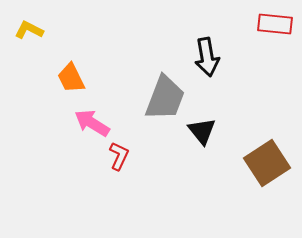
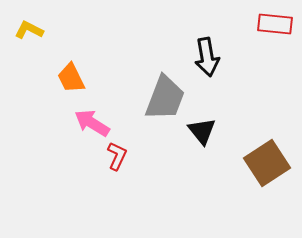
red L-shape: moved 2 px left
